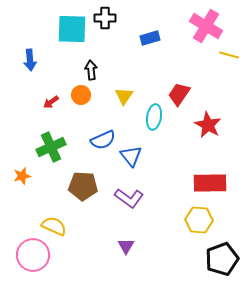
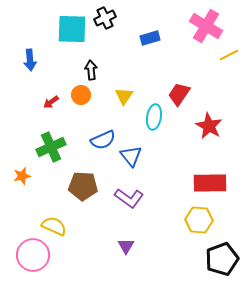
black cross: rotated 25 degrees counterclockwise
yellow line: rotated 42 degrees counterclockwise
red star: moved 1 px right, 1 px down
